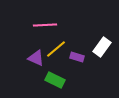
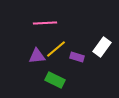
pink line: moved 2 px up
purple triangle: moved 1 px right, 2 px up; rotated 30 degrees counterclockwise
